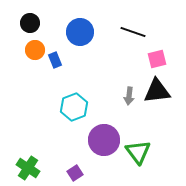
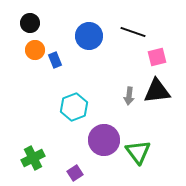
blue circle: moved 9 px right, 4 px down
pink square: moved 2 px up
green cross: moved 5 px right, 10 px up; rotated 30 degrees clockwise
